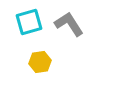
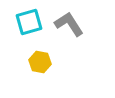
yellow hexagon: rotated 20 degrees clockwise
